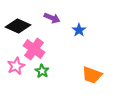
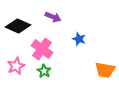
purple arrow: moved 1 px right, 1 px up
blue star: moved 9 px down; rotated 16 degrees counterclockwise
pink cross: moved 8 px right
green star: moved 2 px right
orange trapezoid: moved 13 px right, 5 px up; rotated 10 degrees counterclockwise
